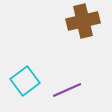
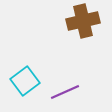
purple line: moved 2 px left, 2 px down
